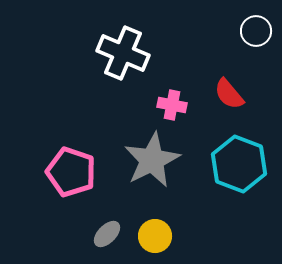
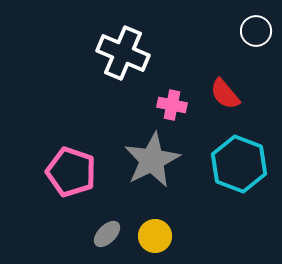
red semicircle: moved 4 px left
